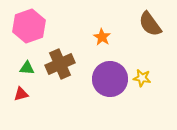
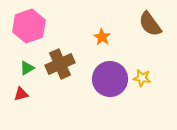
green triangle: rotated 35 degrees counterclockwise
